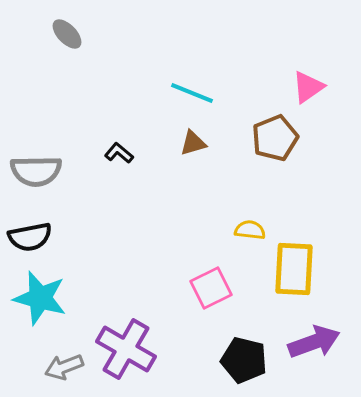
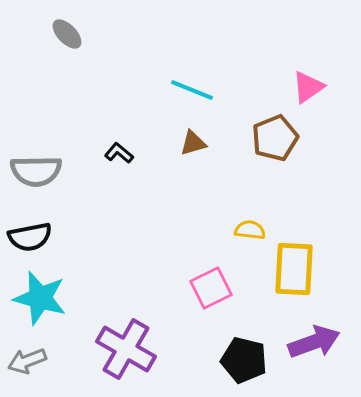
cyan line: moved 3 px up
gray arrow: moved 37 px left, 6 px up
